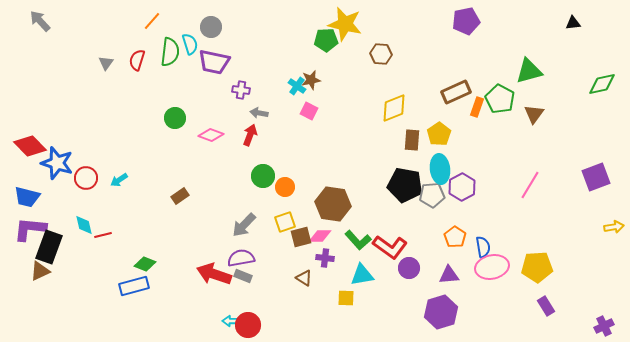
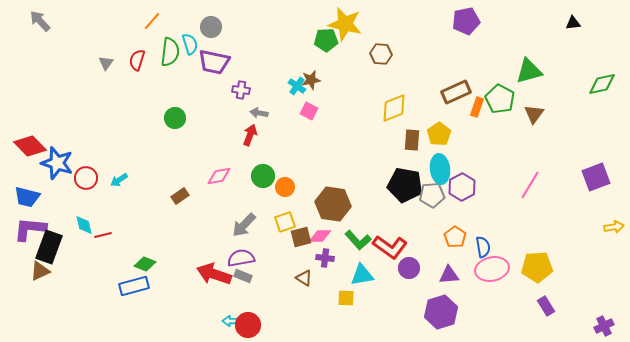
pink diamond at (211, 135): moved 8 px right, 41 px down; rotated 30 degrees counterclockwise
pink ellipse at (492, 267): moved 2 px down
